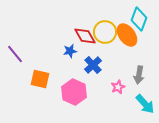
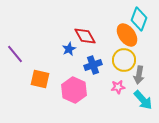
yellow circle: moved 19 px right, 28 px down
blue star: moved 1 px left, 2 px up; rotated 16 degrees counterclockwise
blue cross: rotated 24 degrees clockwise
pink star: rotated 16 degrees clockwise
pink hexagon: moved 2 px up
cyan arrow: moved 2 px left, 4 px up
